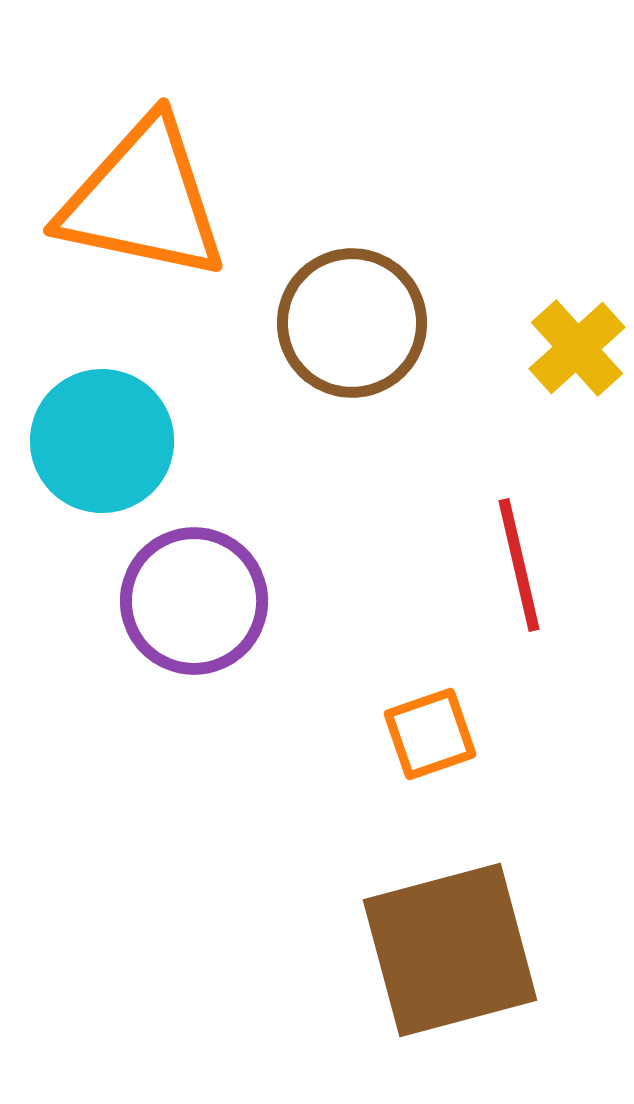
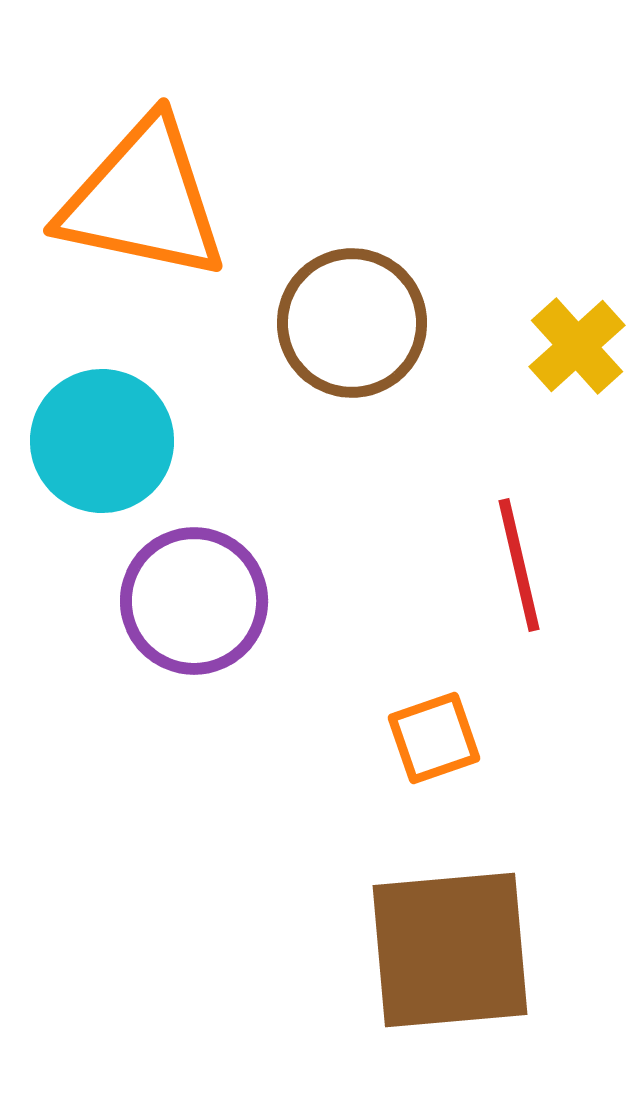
yellow cross: moved 2 px up
orange square: moved 4 px right, 4 px down
brown square: rotated 10 degrees clockwise
